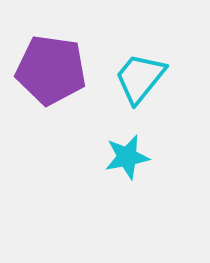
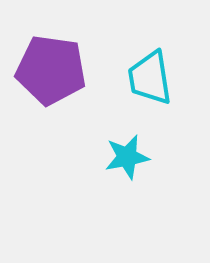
cyan trapezoid: moved 10 px right; rotated 48 degrees counterclockwise
